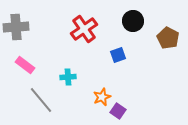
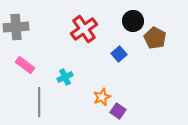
brown pentagon: moved 13 px left
blue square: moved 1 px right, 1 px up; rotated 21 degrees counterclockwise
cyan cross: moved 3 px left; rotated 21 degrees counterclockwise
gray line: moved 2 px left, 2 px down; rotated 40 degrees clockwise
